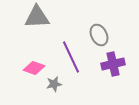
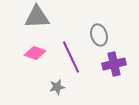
gray ellipse: rotated 10 degrees clockwise
purple cross: moved 1 px right
pink diamond: moved 1 px right, 15 px up
gray star: moved 3 px right, 3 px down
